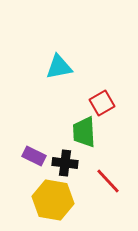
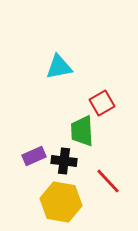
green trapezoid: moved 2 px left, 1 px up
purple rectangle: rotated 50 degrees counterclockwise
black cross: moved 1 px left, 2 px up
yellow hexagon: moved 8 px right, 2 px down
